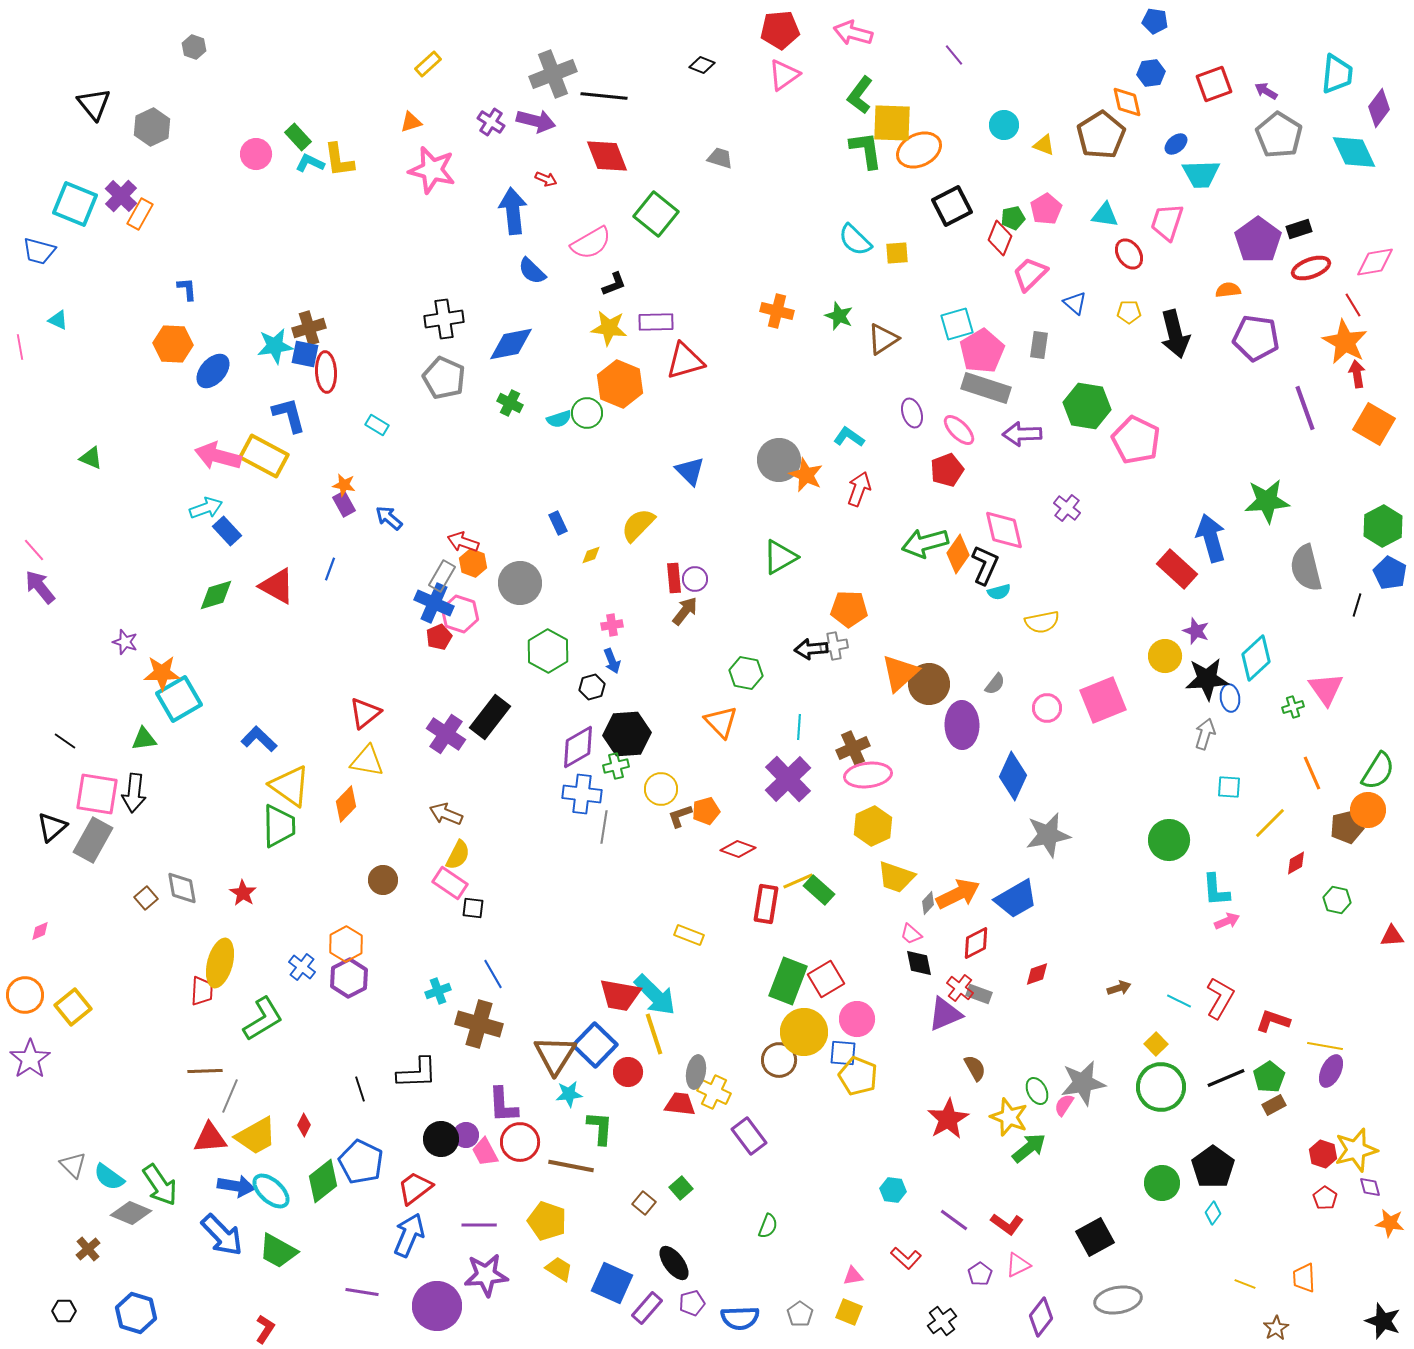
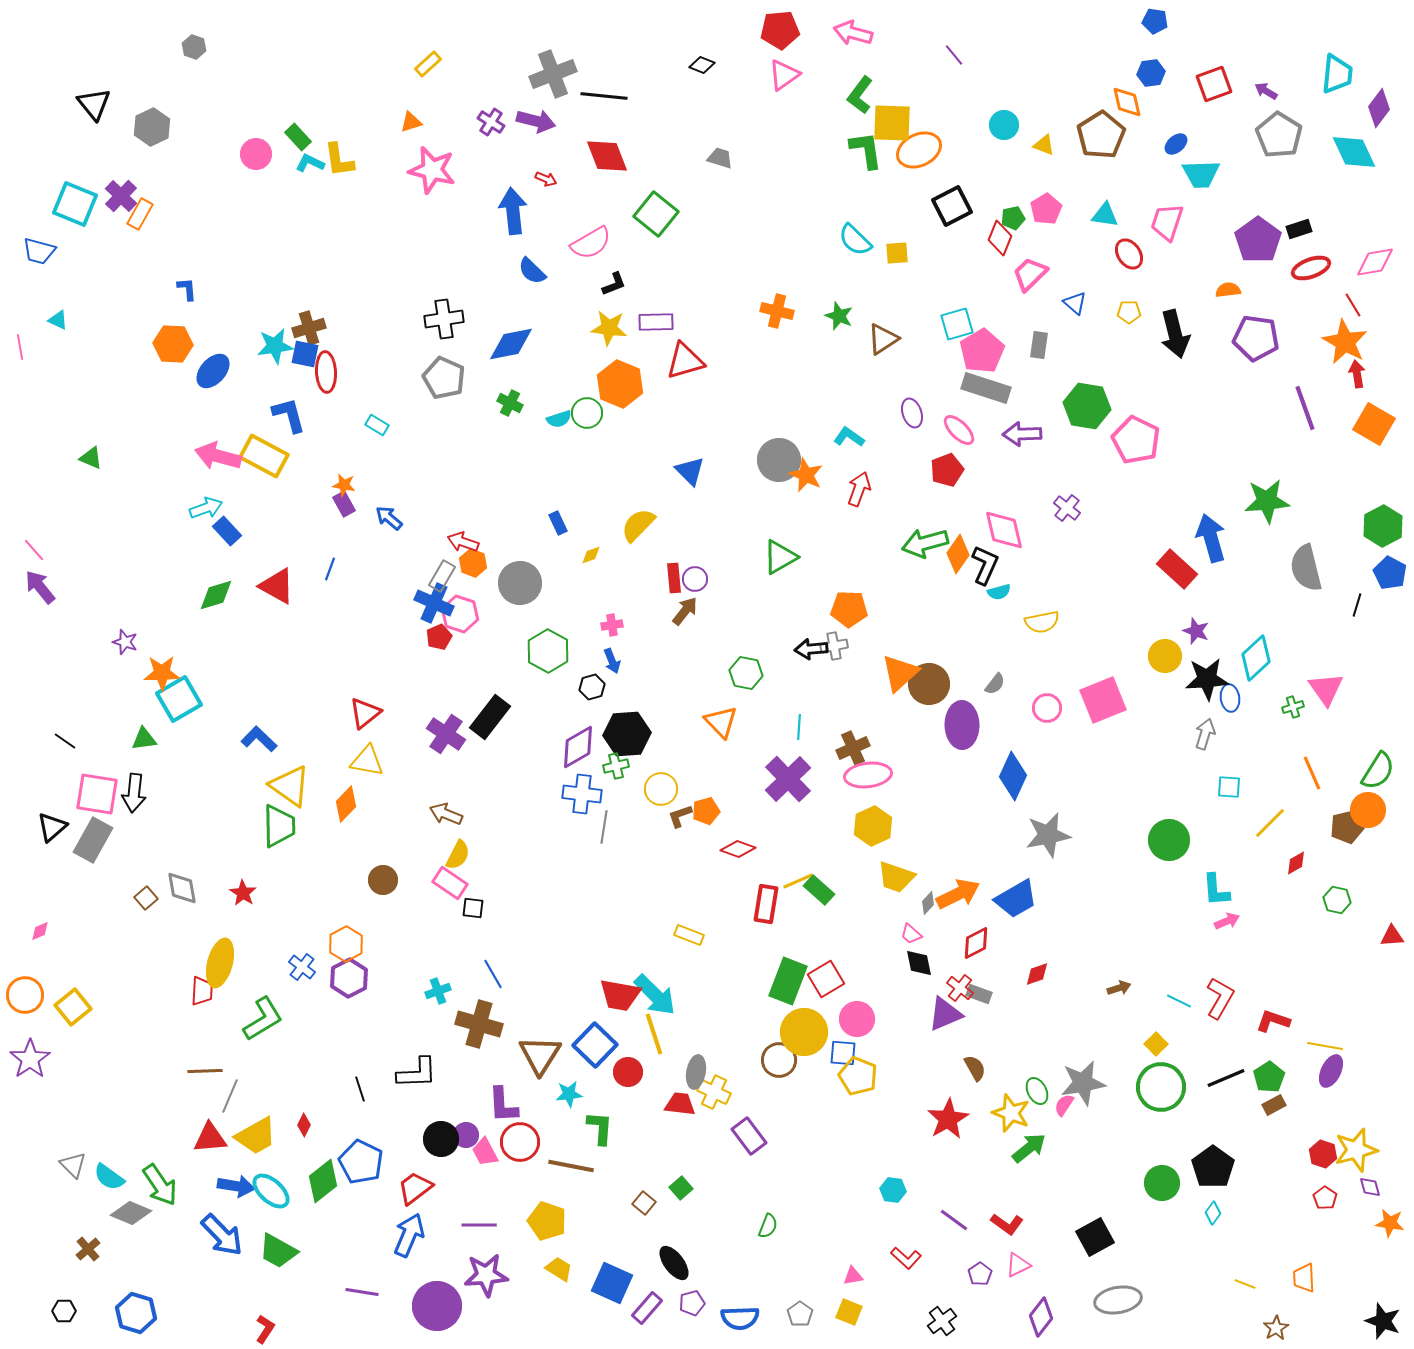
brown triangle at (555, 1055): moved 15 px left
yellow star at (1009, 1117): moved 2 px right, 4 px up
